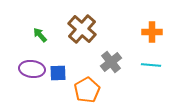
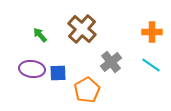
cyan line: rotated 30 degrees clockwise
